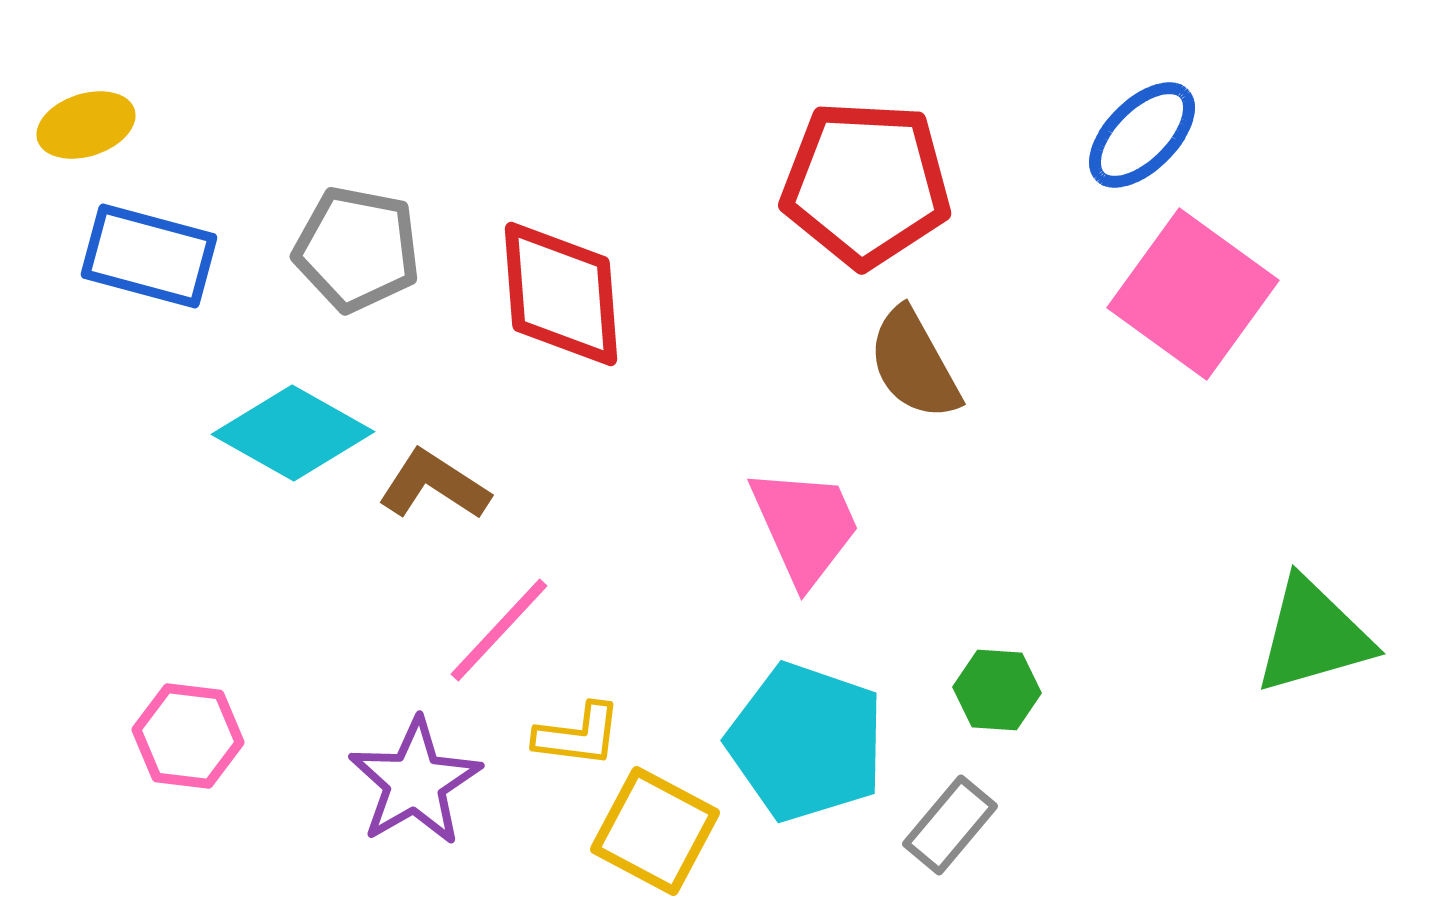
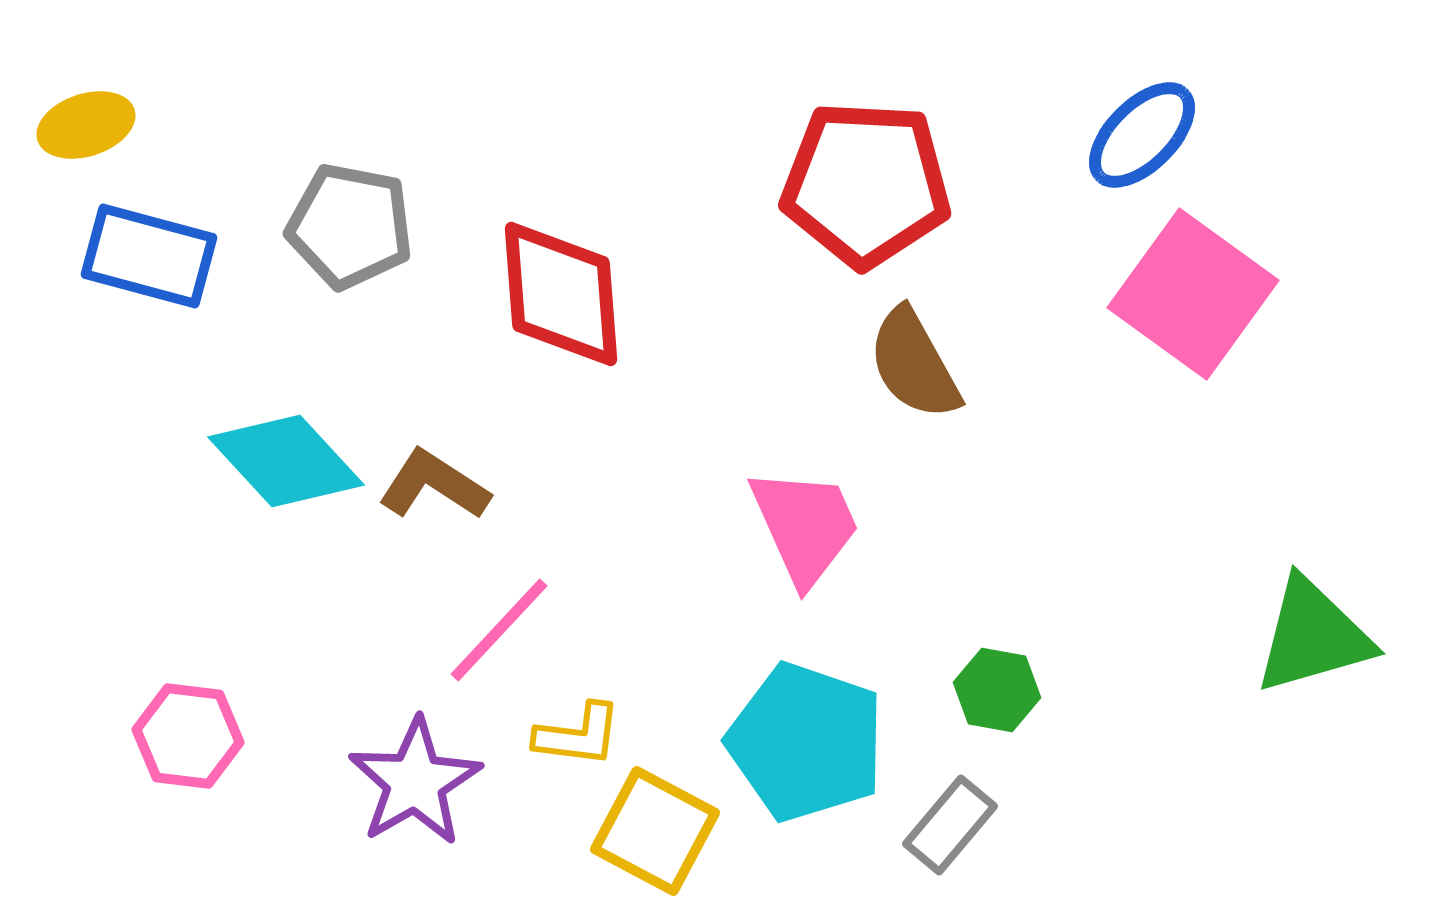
gray pentagon: moved 7 px left, 23 px up
cyan diamond: moved 7 px left, 28 px down; rotated 18 degrees clockwise
green hexagon: rotated 6 degrees clockwise
